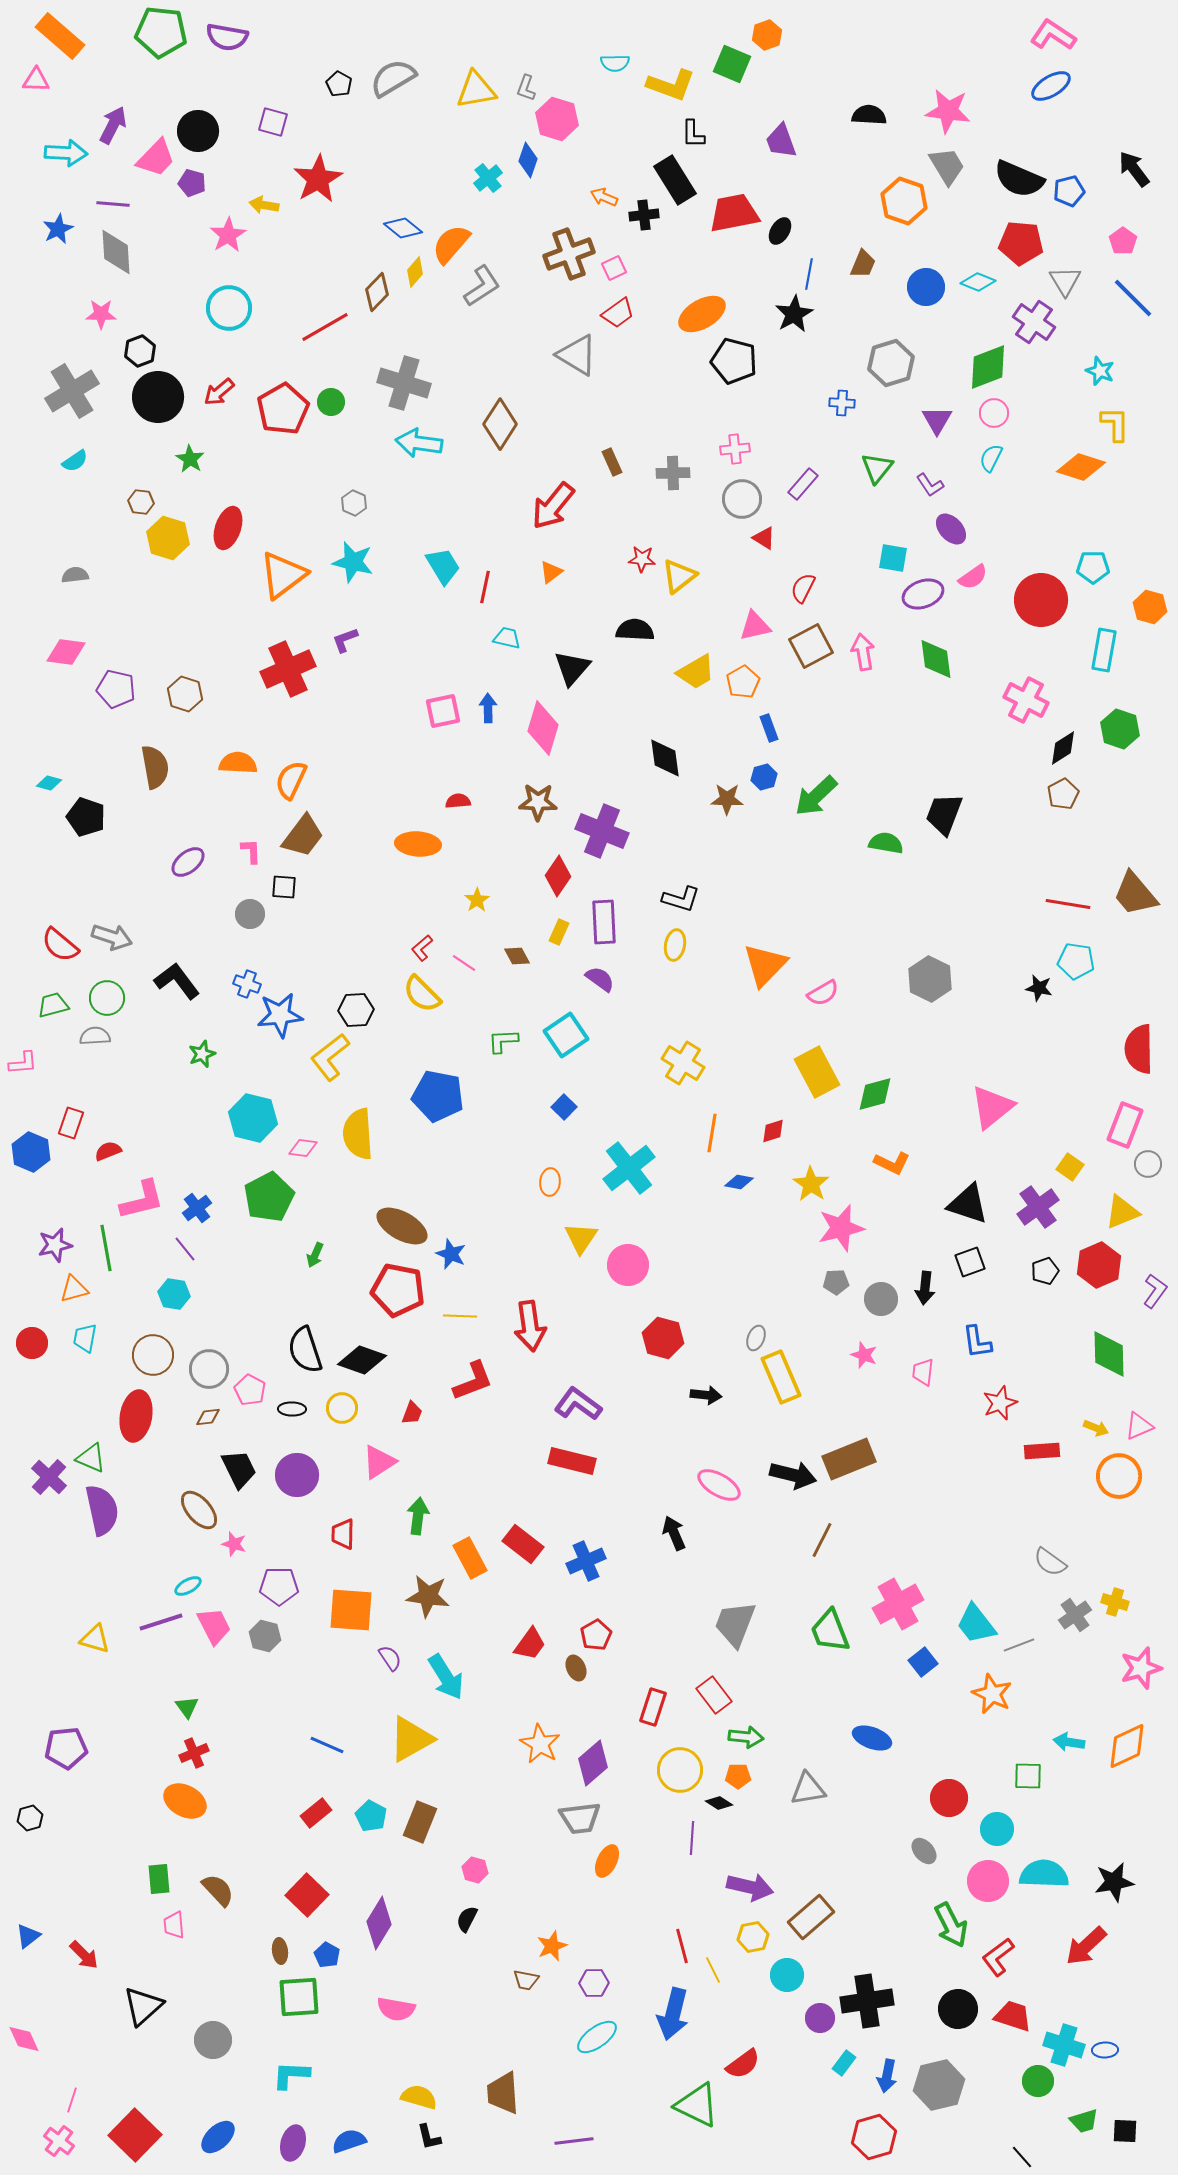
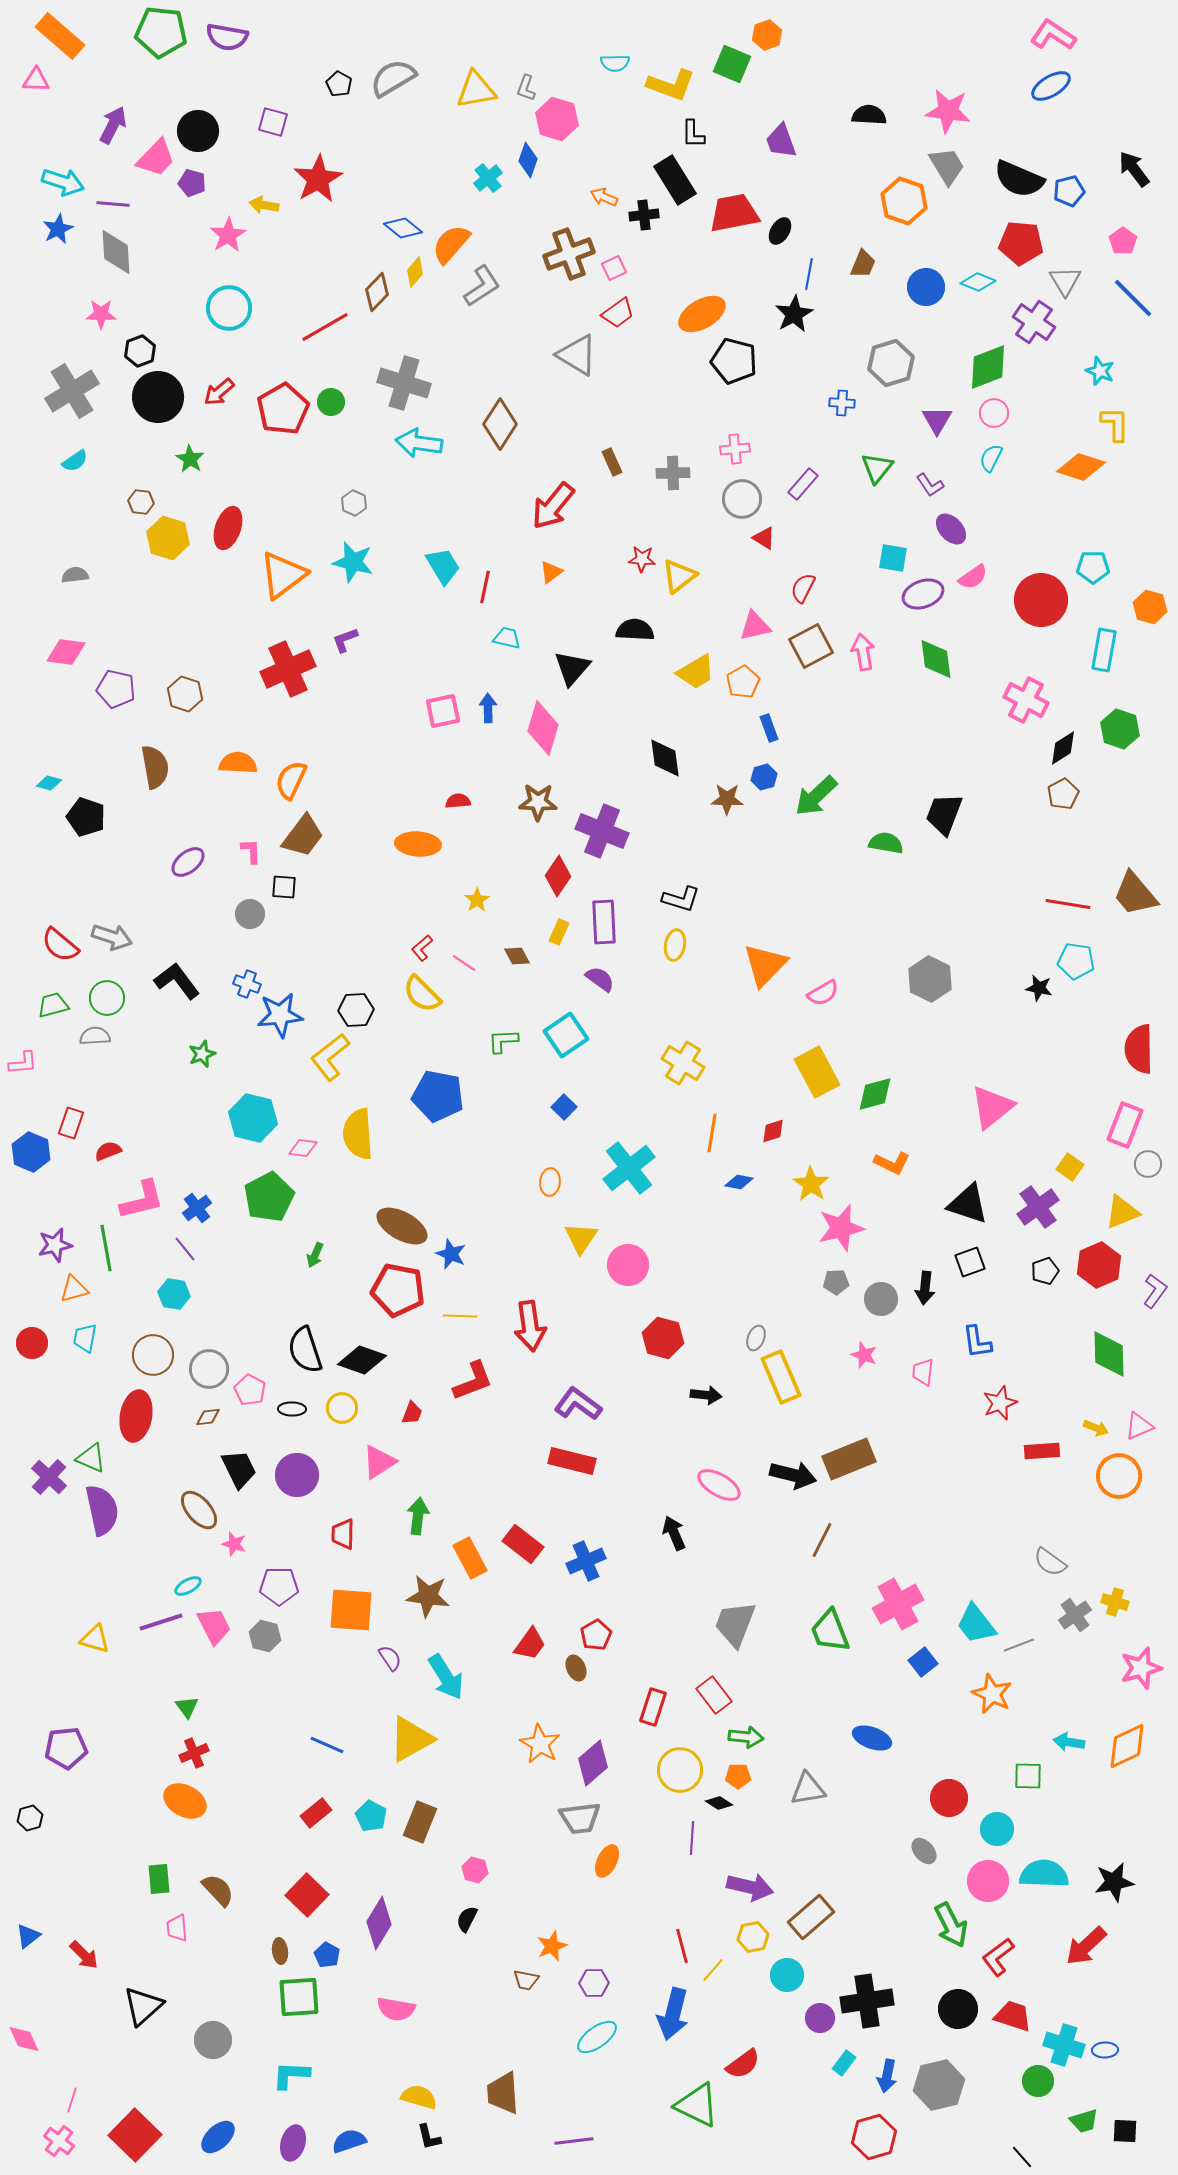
cyan arrow at (66, 153): moved 3 px left, 29 px down; rotated 15 degrees clockwise
pink trapezoid at (174, 1925): moved 3 px right, 3 px down
yellow line at (713, 1970): rotated 68 degrees clockwise
